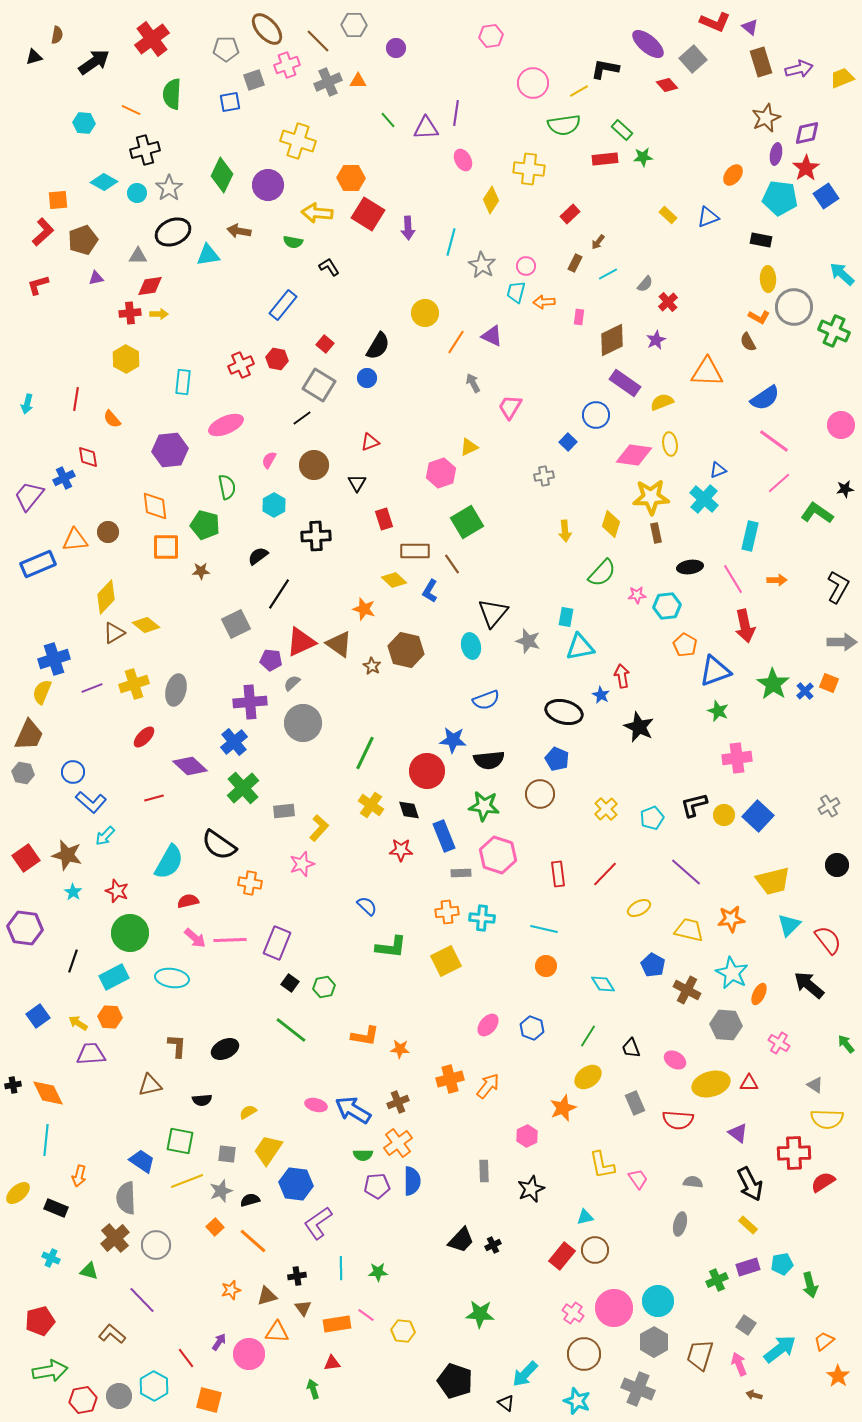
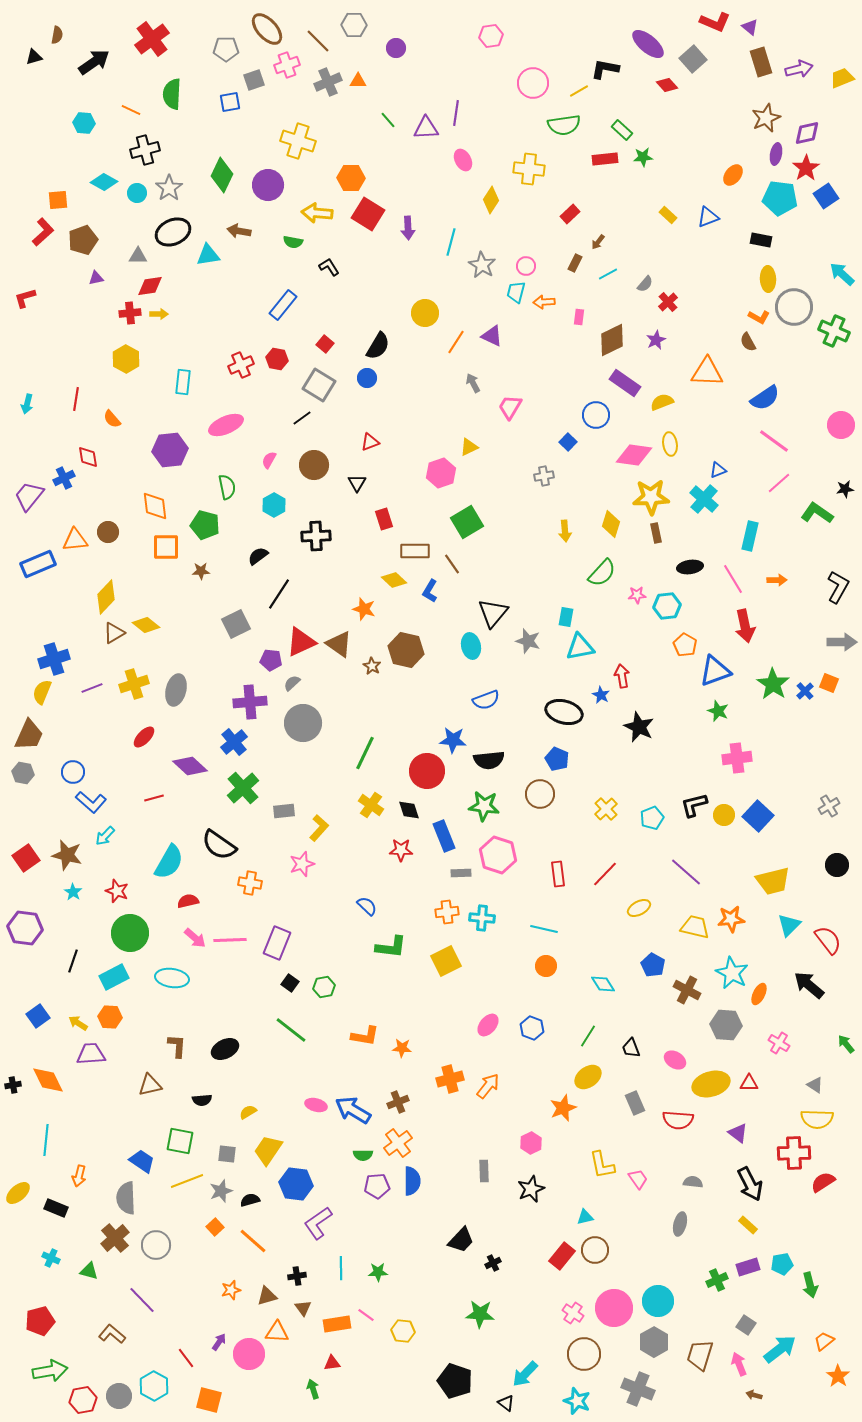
red L-shape at (38, 285): moved 13 px left, 13 px down
yellow trapezoid at (689, 930): moved 6 px right, 3 px up
orange star at (400, 1049): moved 2 px right, 1 px up
orange diamond at (48, 1093): moved 13 px up
yellow semicircle at (827, 1119): moved 10 px left
pink hexagon at (527, 1136): moved 4 px right, 7 px down
black cross at (493, 1245): moved 18 px down
